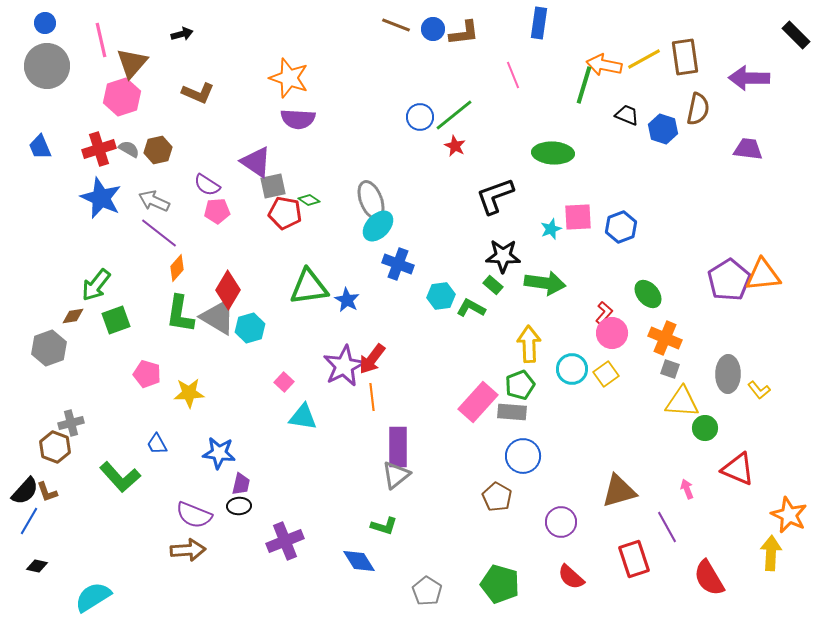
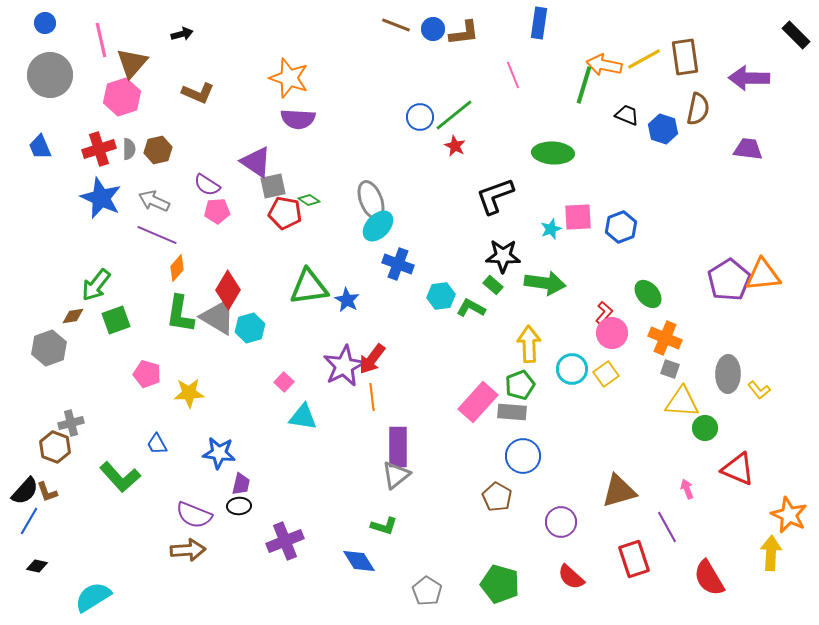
gray circle at (47, 66): moved 3 px right, 9 px down
gray semicircle at (129, 149): rotated 60 degrees clockwise
purple line at (159, 233): moved 2 px left, 2 px down; rotated 15 degrees counterclockwise
